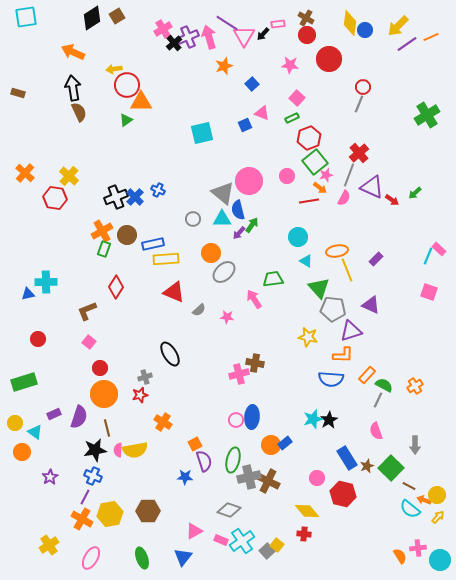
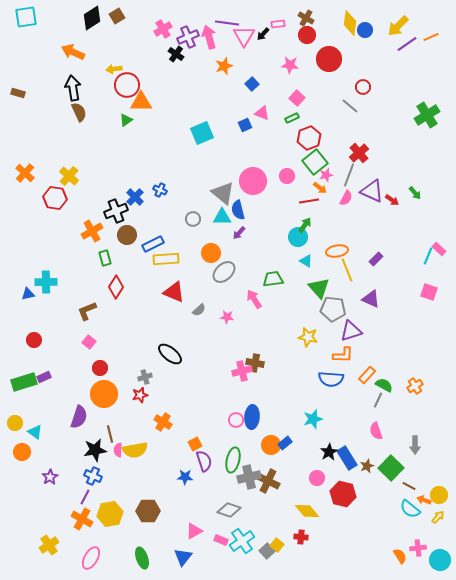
purple line at (227, 23): rotated 25 degrees counterclockwise
black cross at (174, 43): moved 2 px right, 11 px down; rotated 14 degrees counterclockwise
gray line at (359, 104): moved 9 px left, 2 px down; rotated 72 degrees counterclockwise
cyan square at (202, 133): rotated 10 degrees counterclockwise
pink circle at (249, 181): moved 4 px right
purple triangle at (372, 187): moved 4 px down
blue cross at (158, 190): moved 2 px right
green arrow at (415, 193): rotated 88 degrees counterclockwise
black cross at (116, 197): moved 14 px down
pink semicircle at (344, 198): moved 2 px right
cyan triangle at (222, 219): moved 2 px up
green arrow at (252, 225): moved 53 px right
orange cross at (102, 231): moved 10 px left
blue rectangle at (153, 244): rotated 15 degrees counterclockwise
green rectangle at (104, 249): moved 1 px right, 9 px down; rotated 35 degrees counterclockwise
purple triangle at (371, 305): moved 6 px up
red circle at (38, 339): moved 4 px left, 1 px down
black ellipse at (170, 354): rotated 20 degrees counterclockwise
pink cross at (239, 374): moved 3 px right, 3 px up
purple rectangle at (54, 414): moved 10 px left, 37 px up
black star at (329, 420): moved 32 px down
brown line at (107, 428): moved 3 px right, 6 px down
yellow circle at (437, 495): moved 2 px right
red cross at (304, 534): moved 3 px left, 3 px down
